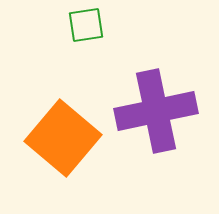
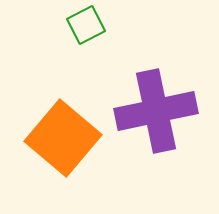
green square: rotated 18 degrees counterclockwise
